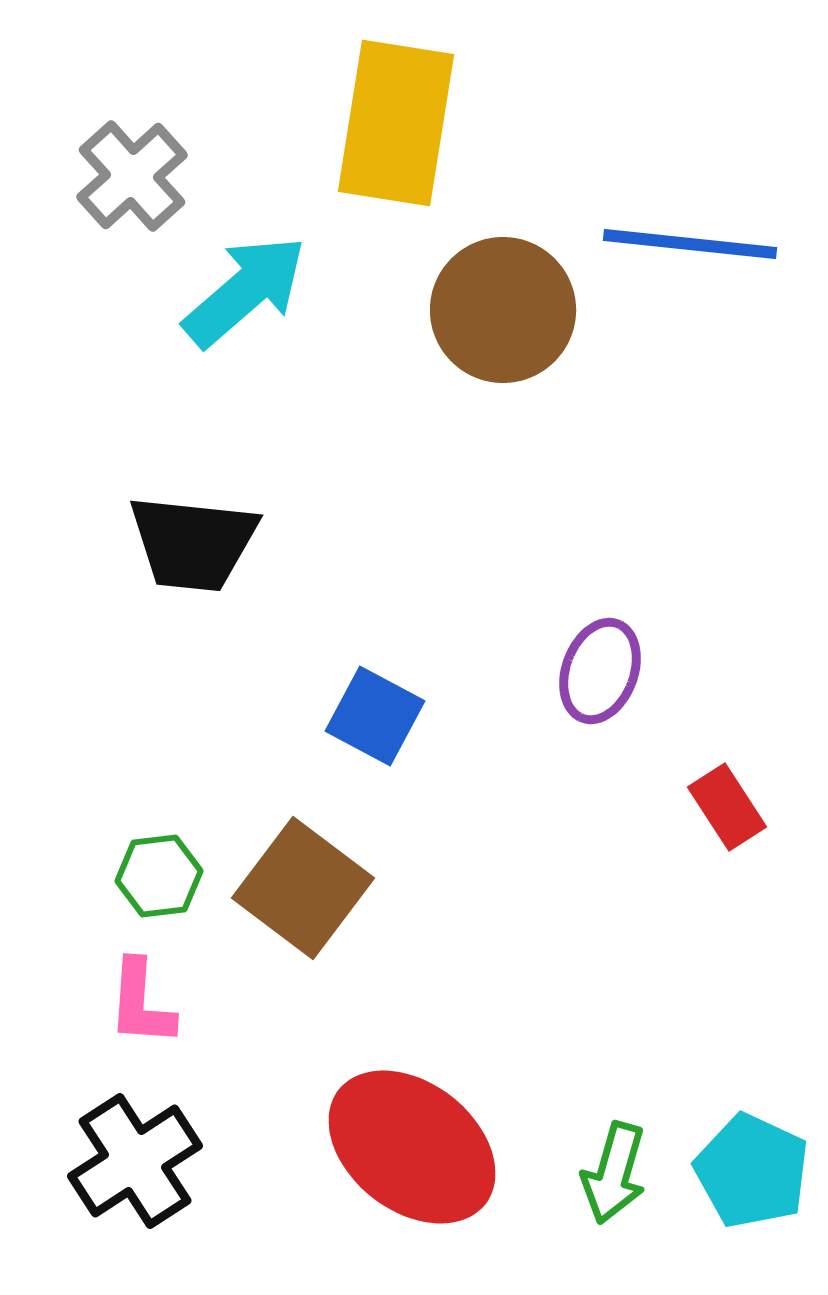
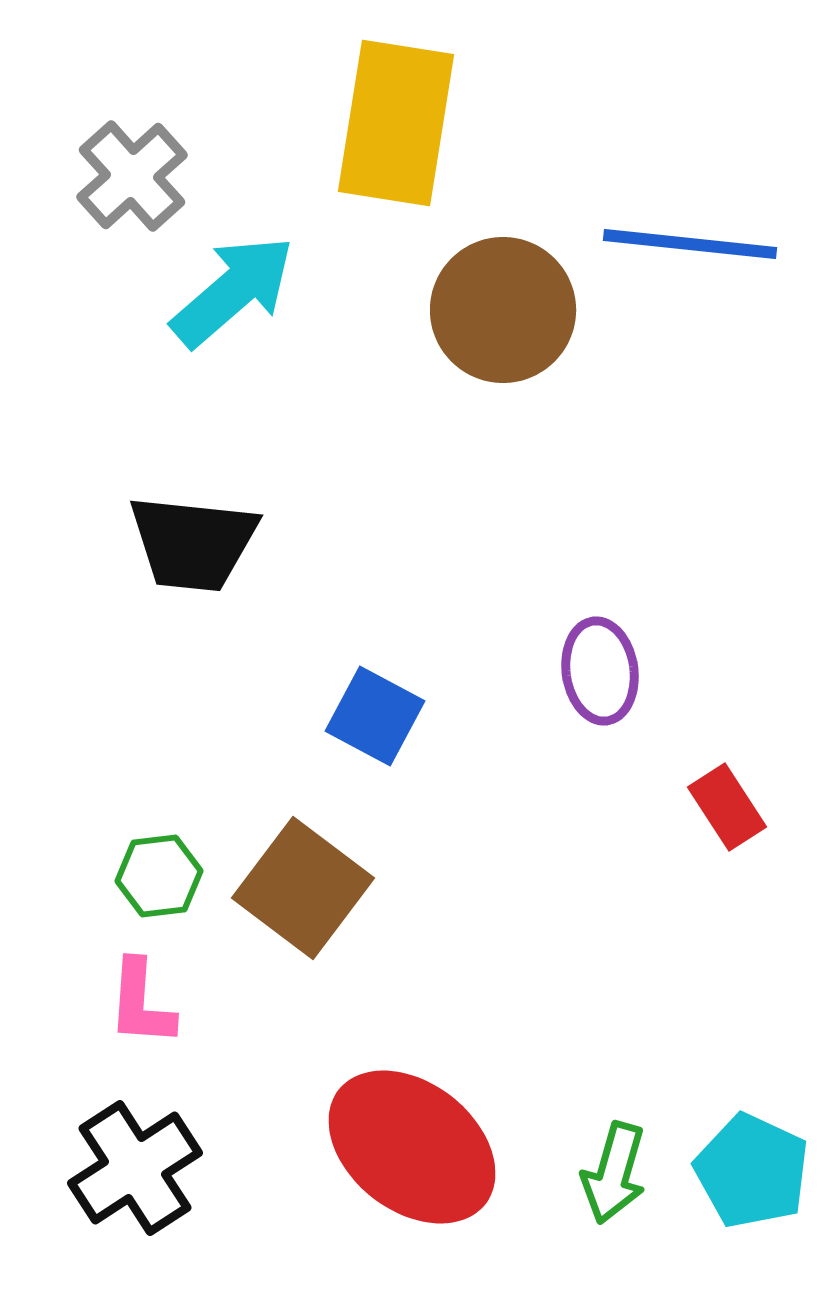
cyan arrow: moved 12 px left
purple ellipse: rotated 28 degrees counterclockwise
black cross: moved 7 px down
